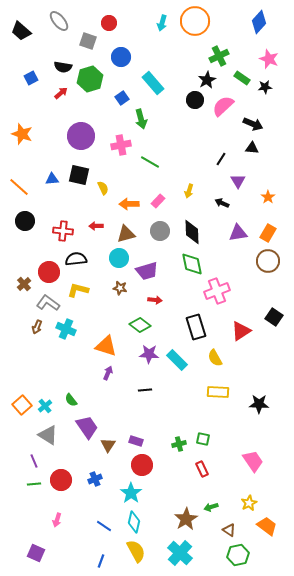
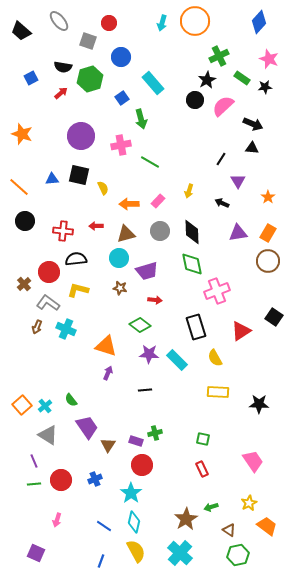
green cross at (179, 444): moved 24 px left, 11 px up
